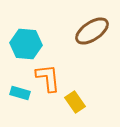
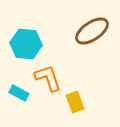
orange L-shape: rotated 12 degrees counterclockwise
cyan rectangle: moved 1 px left; rotated 12 degrees clockwise
yellow rectangle: rotated 15 degrees clockwise
